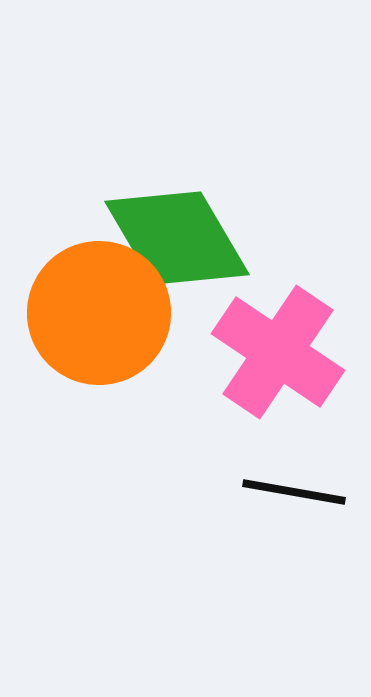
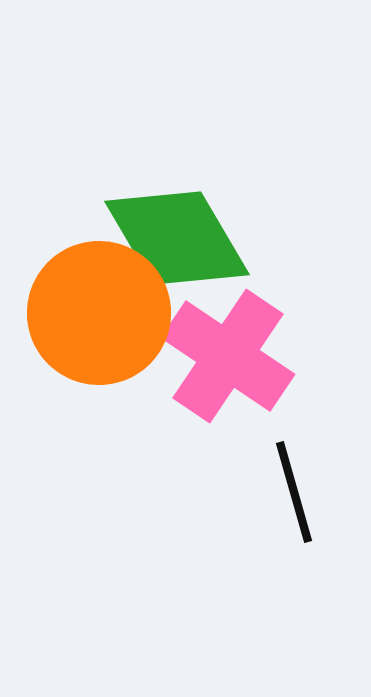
pink cross: moved 50 px left, 4 px down
black line: rotated 64 degrees clockwise
